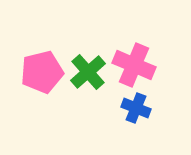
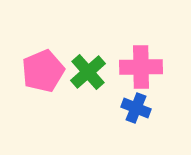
pink cross: moved 7 px right, 2 px down; rotated 24 degrees counterclockwise
pink pentagon: moved 1 px right, 1 px up; rotated 9 degrees counterclockwise
